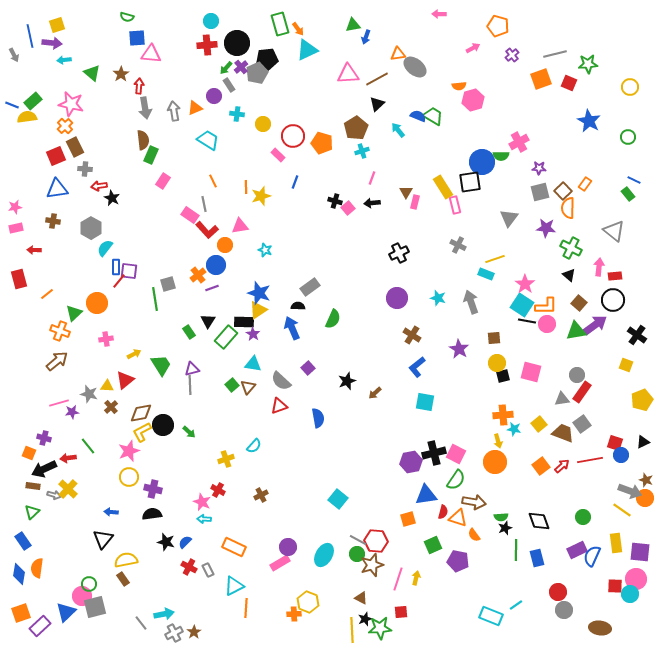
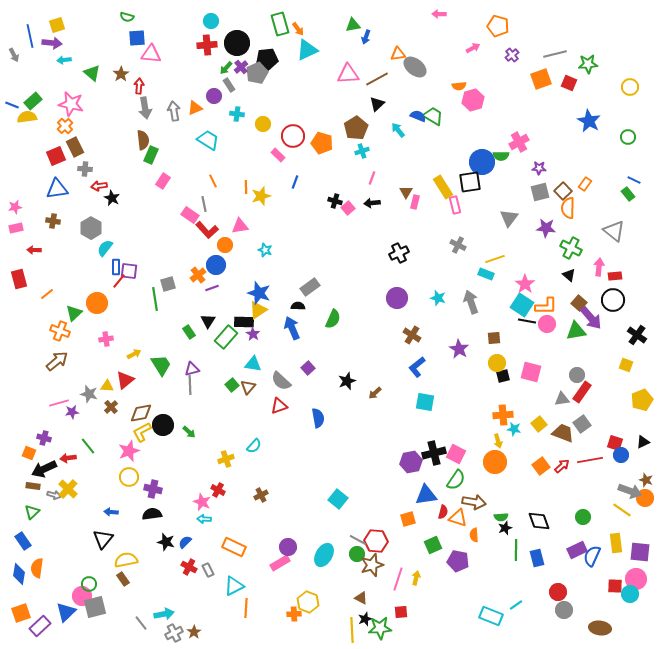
purple arrow at (595, 325): moved 4 px left, 7 px up; rotated 85 degrees clockwise
orange semicircle at (474, 535): rotated 32 degrees clockwise
